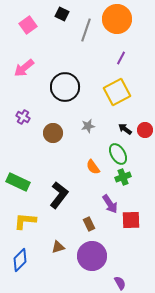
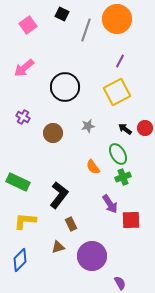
purple line: moved 1 px left, 3 px down
red circle: moved 2 px up
brown rectangle: moved 18 px left
